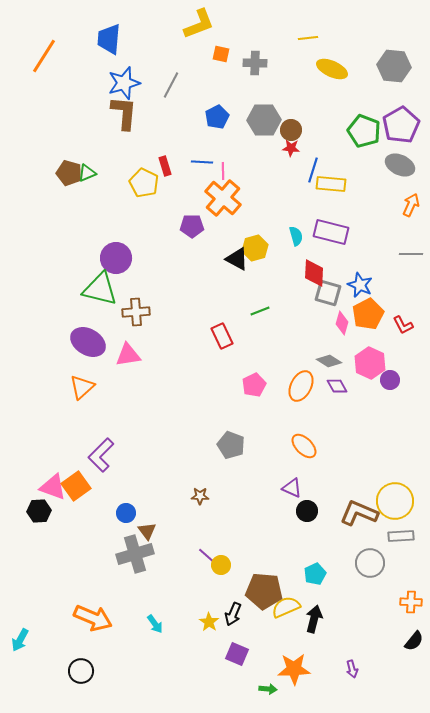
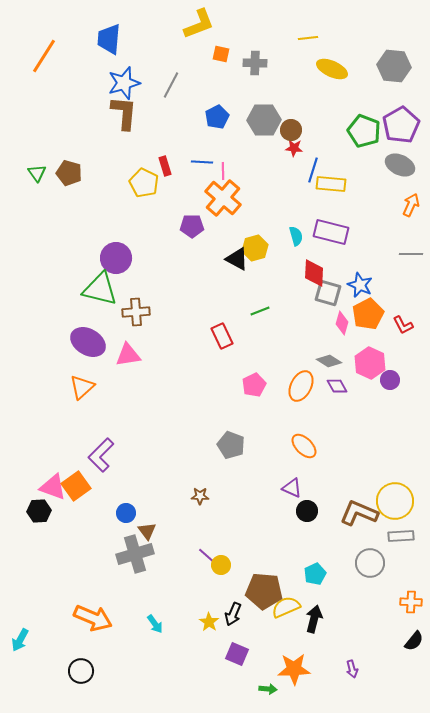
red star at (291, 148): moved 3 px right
green triangle at (87, 173): moved 50 px left; rotated 42 degrees counterclockwise
